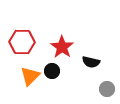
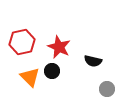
red hexagon: rotated 15 degrees counterclockwise
red star: moved 3 px left; rotated 10 degrees counterclockwise
black semicircle: moved 2 px right, 1 px up
orange triangle: moved 1 px down; rotated 30 degrees counterclockwise
